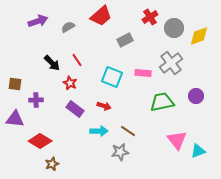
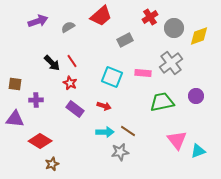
red line: moved 5 px left, 1 px down
cyan arrow: moved 6 px right, 1 px down
